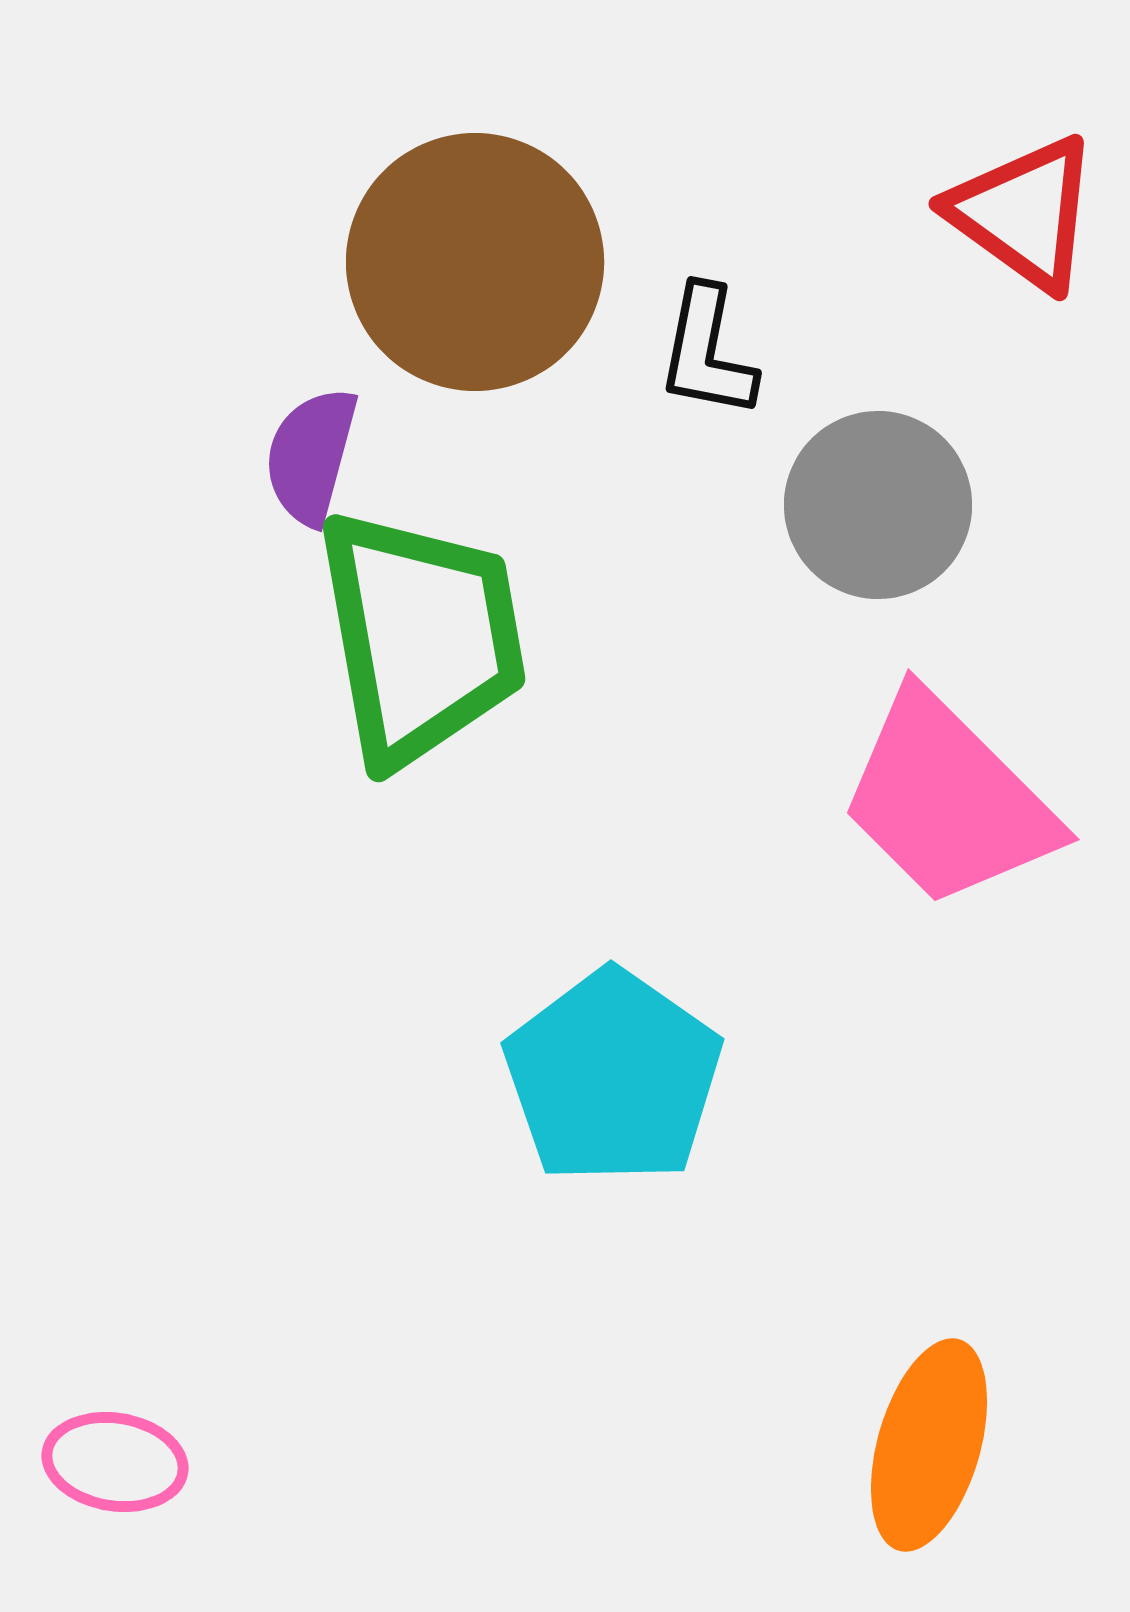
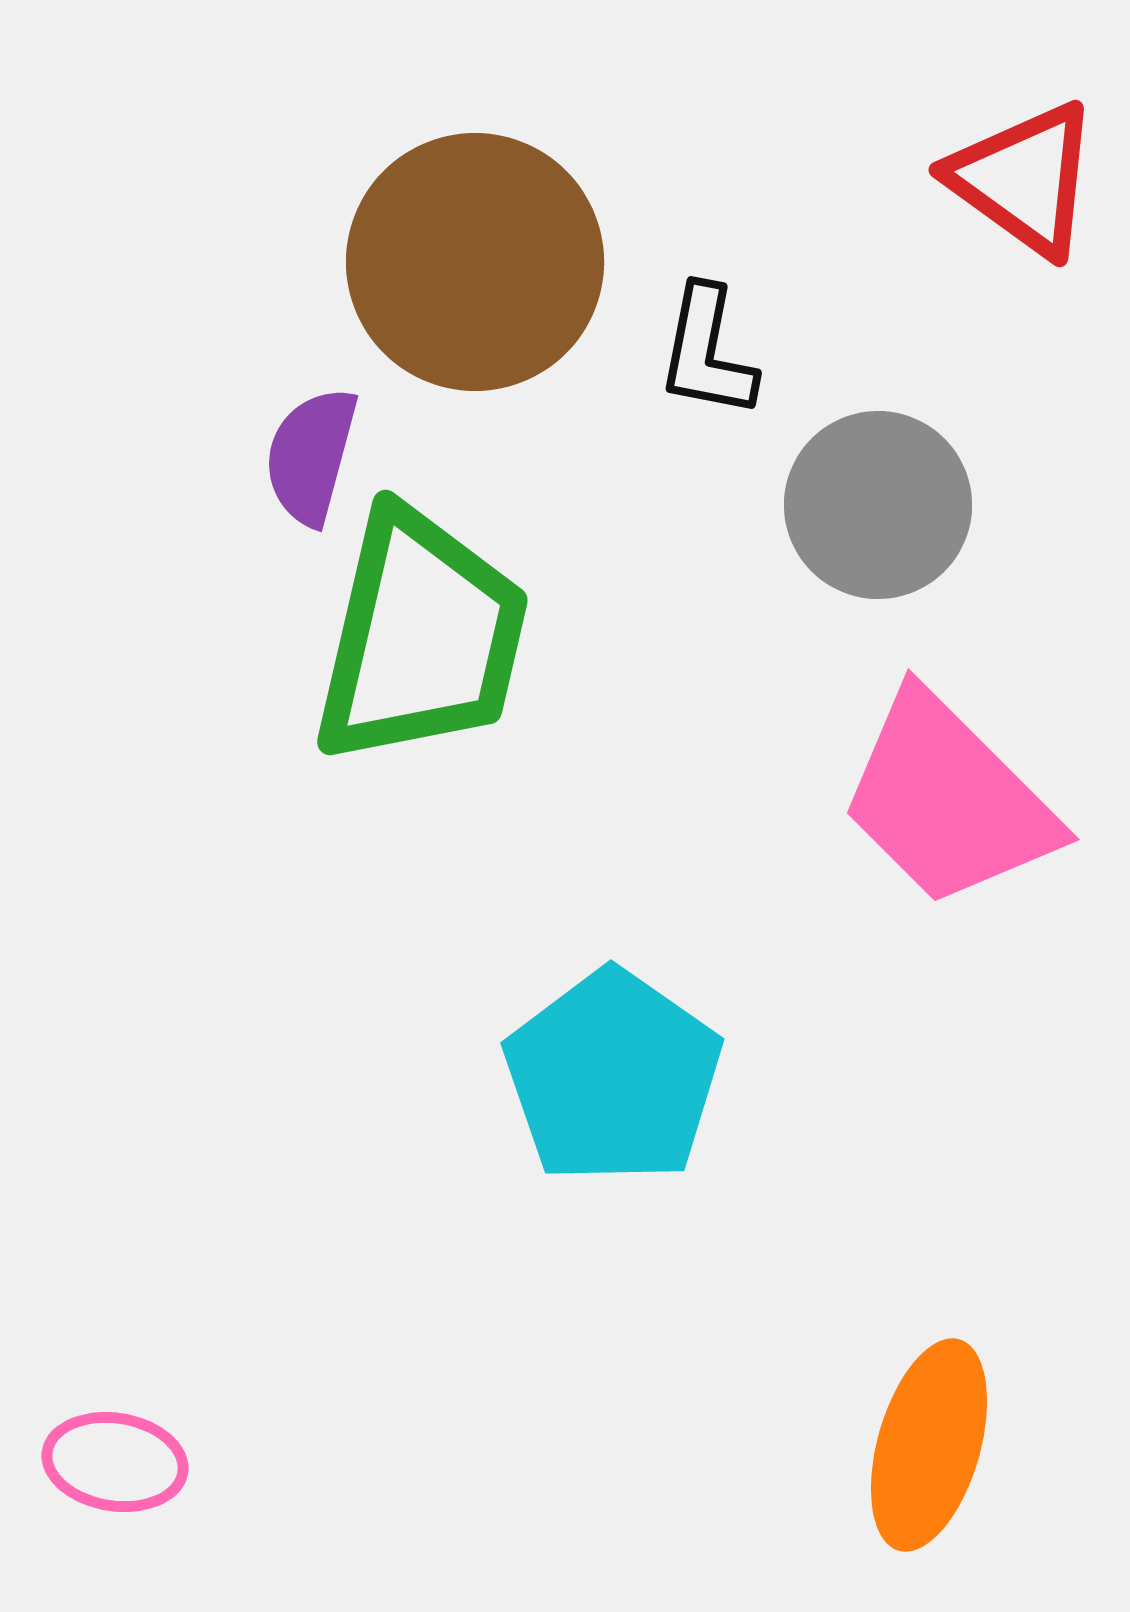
red triangle: moved 34 px up
green trapezoid: rotated 23 degrees clockwise
